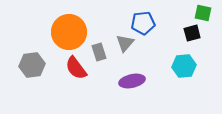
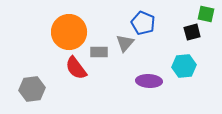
green square: moved 3 px right, 1 px down
blue pentagon: rotated 30 degrees clockwise
black square: moved 1 px up
gray rectangle: rotated 72 degrees counterclockwise
gray hexagon: moved 24 px down
purple ellipse: moved 17 px right; rotated 15 degrees clockwise
